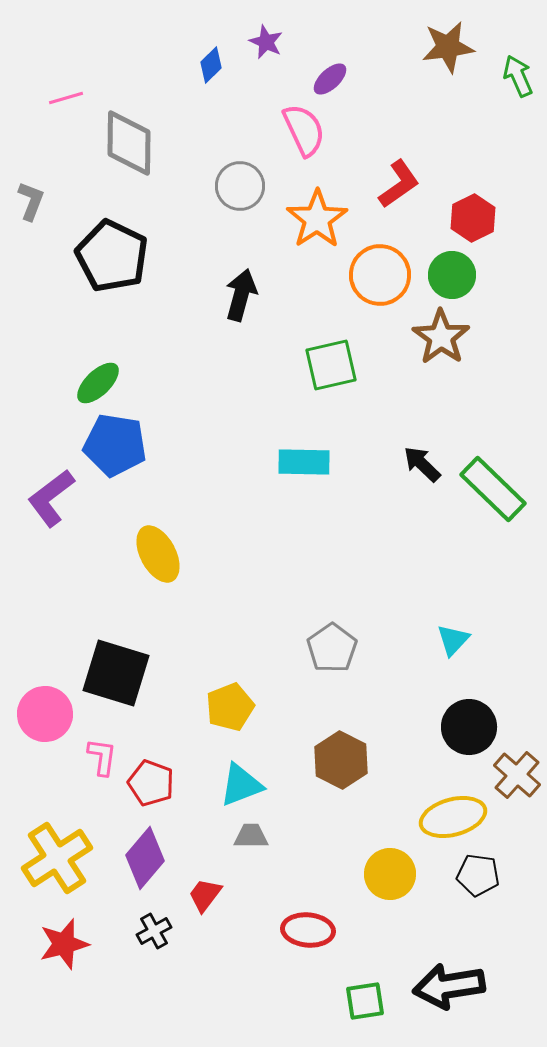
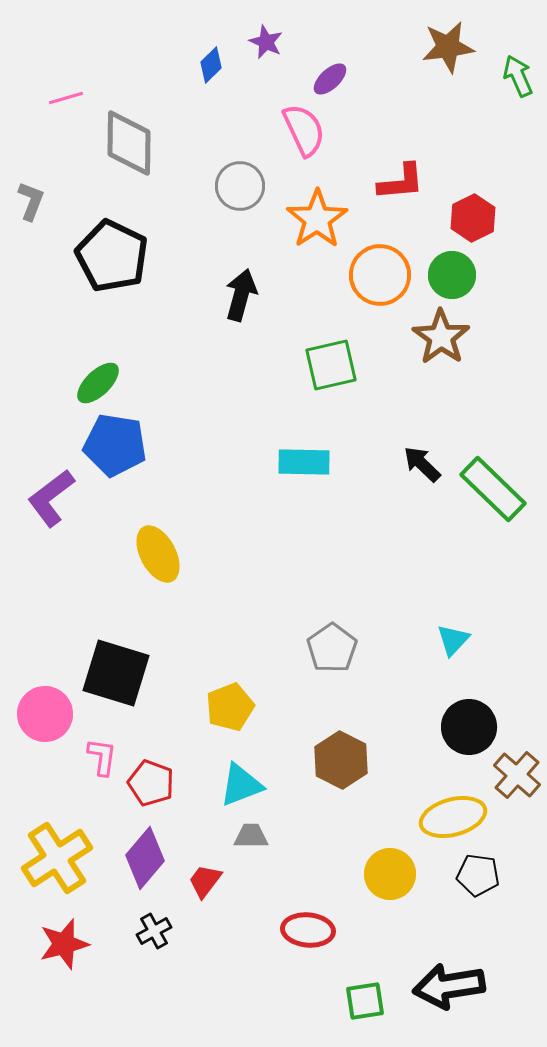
red L-shape at (399, 184): moved 2 px right, 2 px up; rotated 30 degrees clockwise
red trapezoid at (205, 895): moved 14 px up
